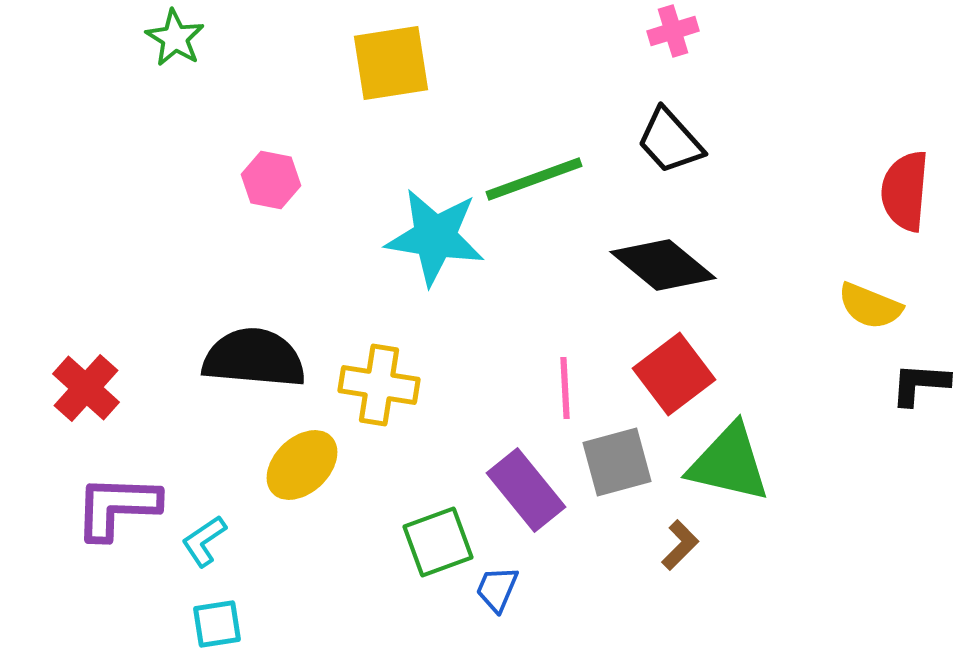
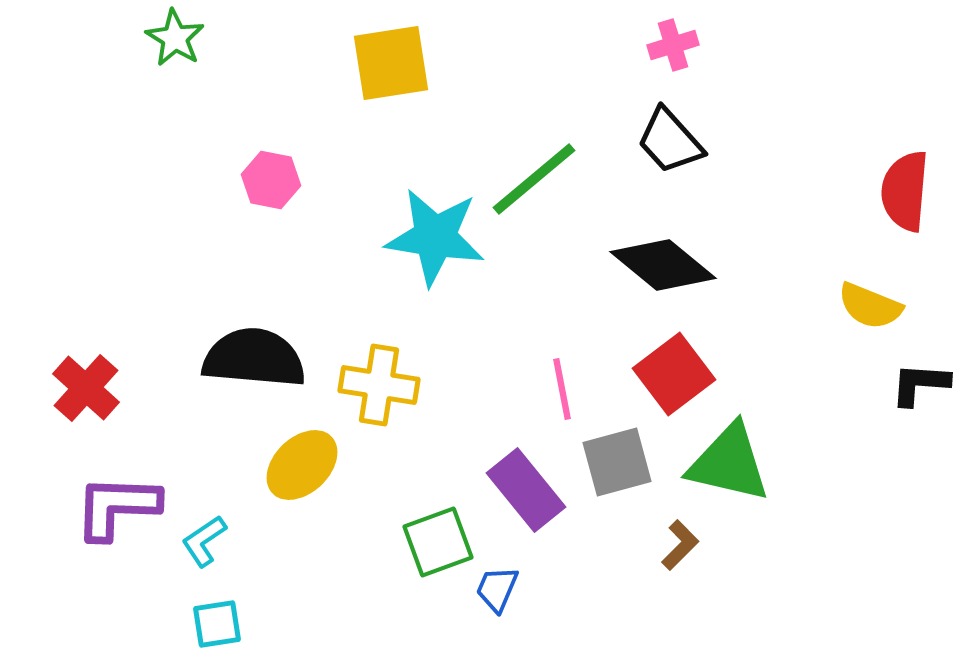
pink cross: moved 14 px down
green line: rotated 20 degrees counterclockwise
pink line: moved 3 px left, 1 px down; rotated 8 degrees counterclockwise
